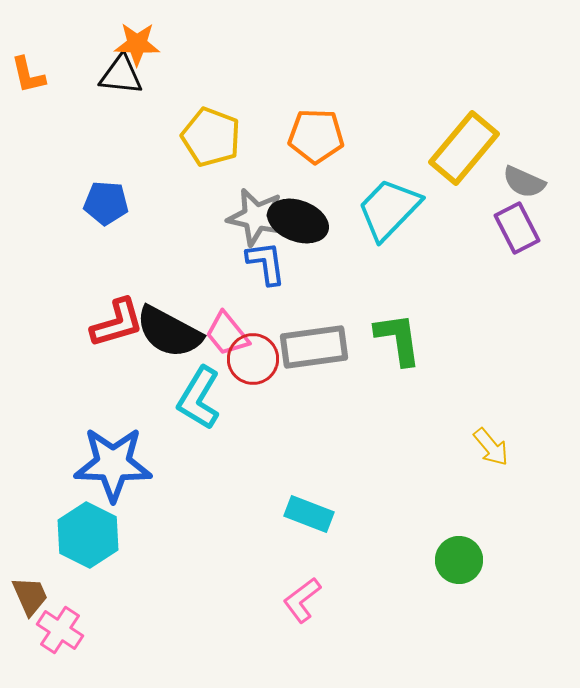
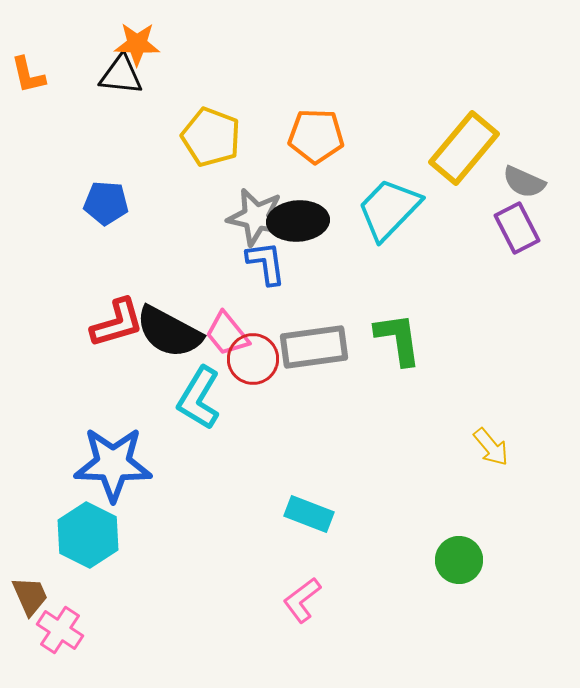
black ellipse: rotated 24 degrees counterclockwise
